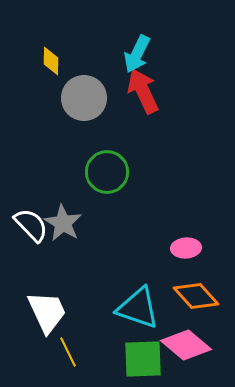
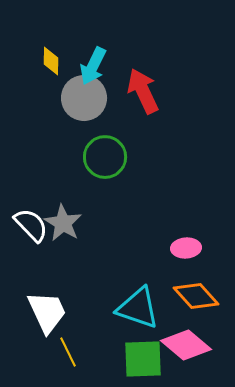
cyan arrow: moved 44 px left, 12 px down
green circle: moved 2 px left, 15 px up
